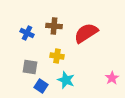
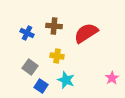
gray square: rotated 28 degrees clockwise
